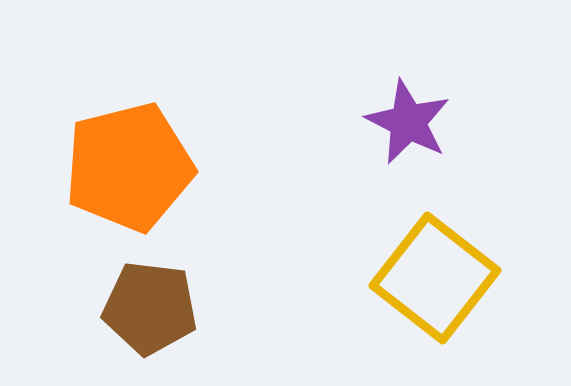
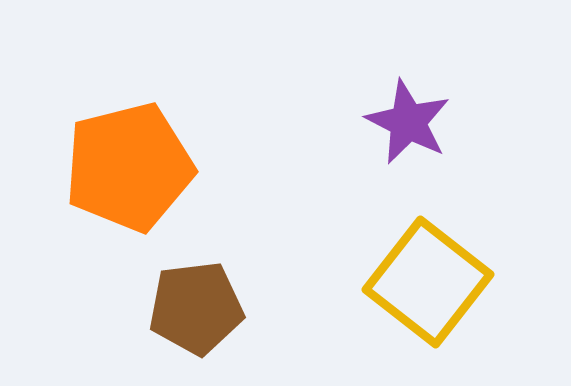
yellow square: moved 7 px left, 4 px down
brown pentagon: moved 46 px right; rotated 14 degrees counterclockwise
